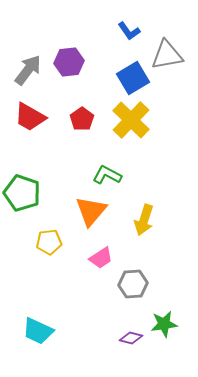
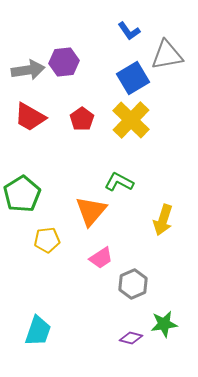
purple hexagon: moved 5 px left
gray arrow: rotated 44 degrees clockwise
green L-shape: moved 12 px right, 7 px down
green pentagon: moved 1 px down; rotated 21 degrees clockwise
yellow arrow: moved 19 px right
yellow pentagon: moved 2 px left, 2 px up
gray hexagon: rotated 20 degrees counterclockwise
cyan trapezoid: rotated 96 degrees counterclockwise
